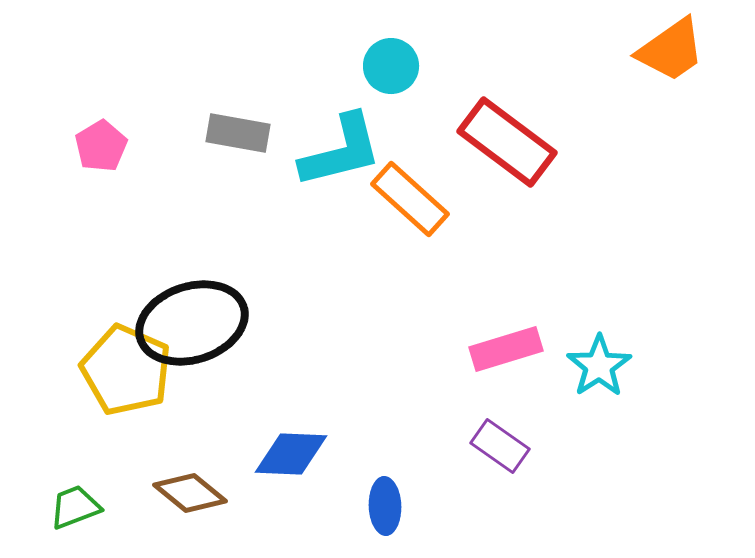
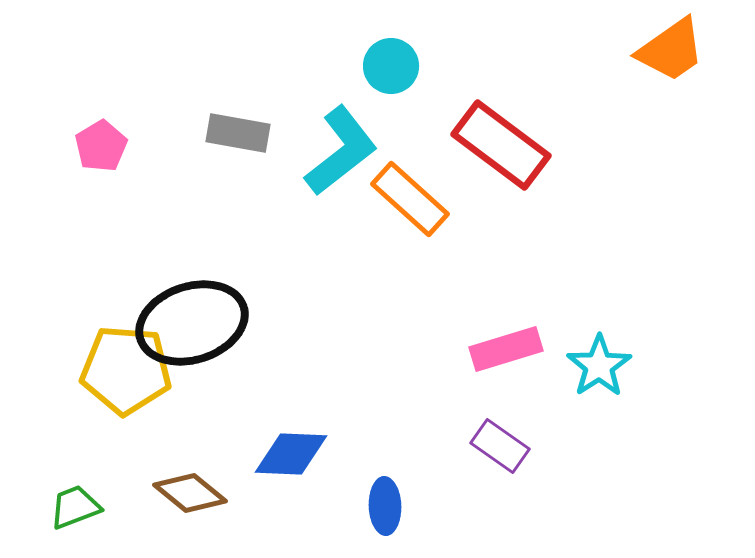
red rectangle: moved 6 px left, 3 px down
cyan L-shape: rotated 24 degrees counterclockwise
yellow pentagon: rotated 20 degrees counterclockwise
